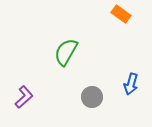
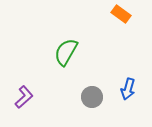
blue arrow: moved 3 px left, 5 px down
